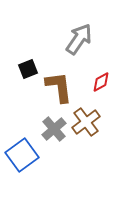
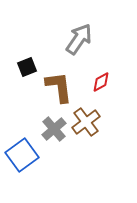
black square: moved 1 px left, 2 px up
